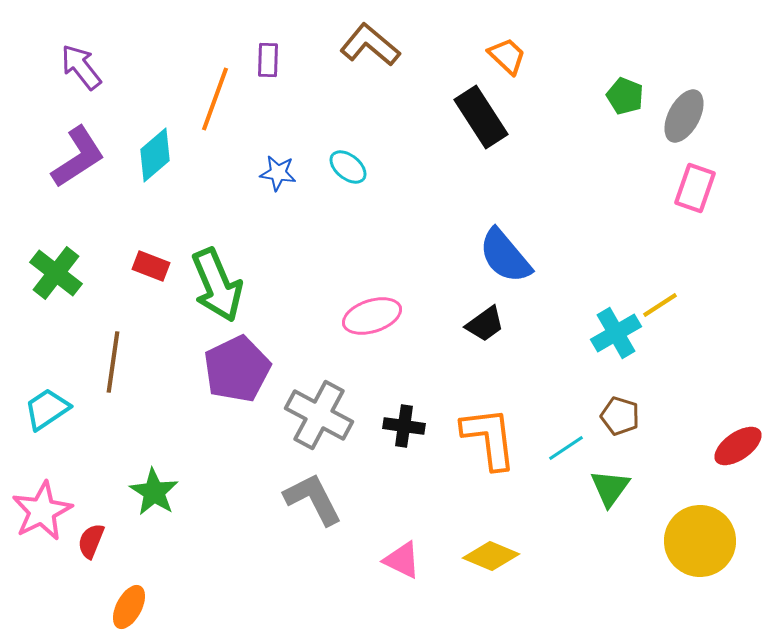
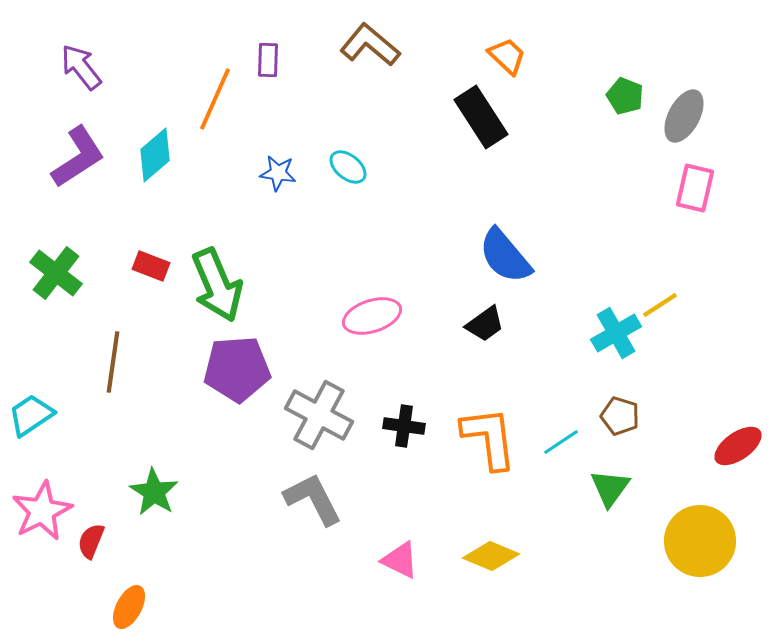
orange line: rotated 4 degrees clockwise
pink rectangle: rotated 6 degrees counterclockwise
purple pentagon: rotated 22 degrees clockwise
cyan trapezoid: moved 16 px left, 6 px down
cyan line: moved 5 px left, 6 px up
pink triangle: moved 2 px left
